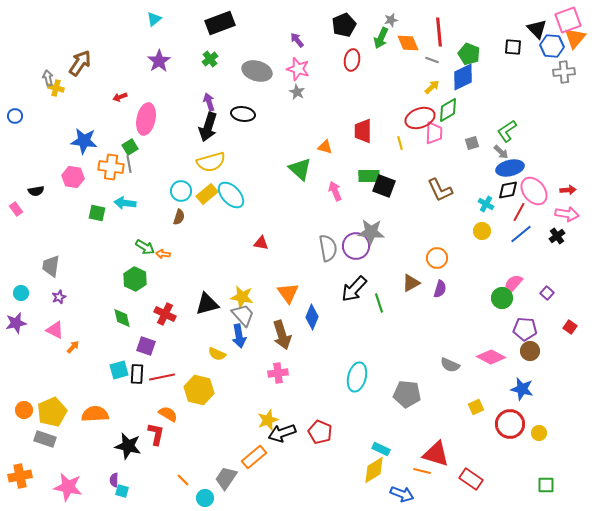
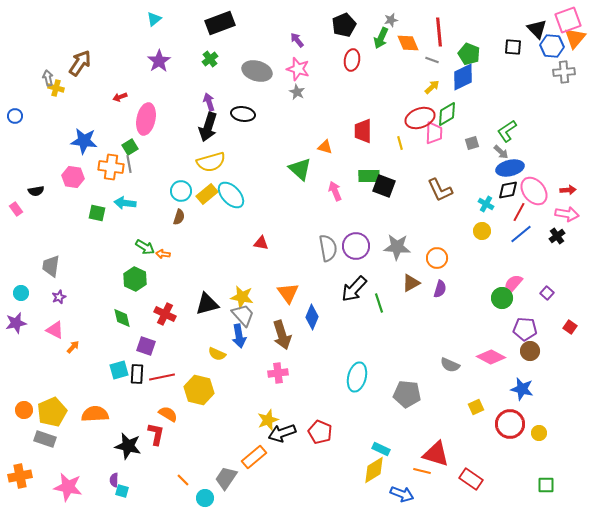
green diamond at (448, 110): moved 1 px left, 4 px down
gray star at (371, 232): moved 26 px right, 15 px down
